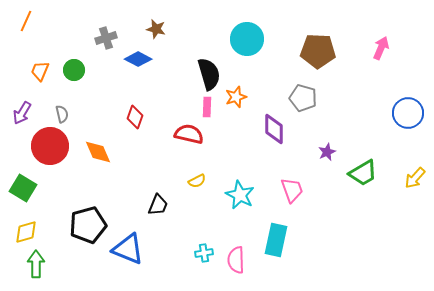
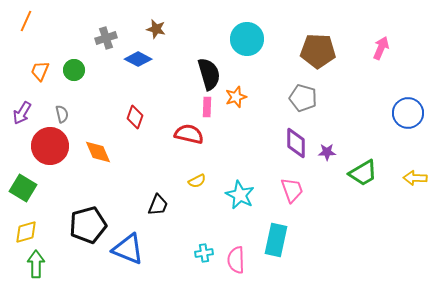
purple diamond: moved 22 px right, 14 px down
purple star: rotated 24 degrees clockwise
yellow arrow: rotated 50 degrees clockwise
